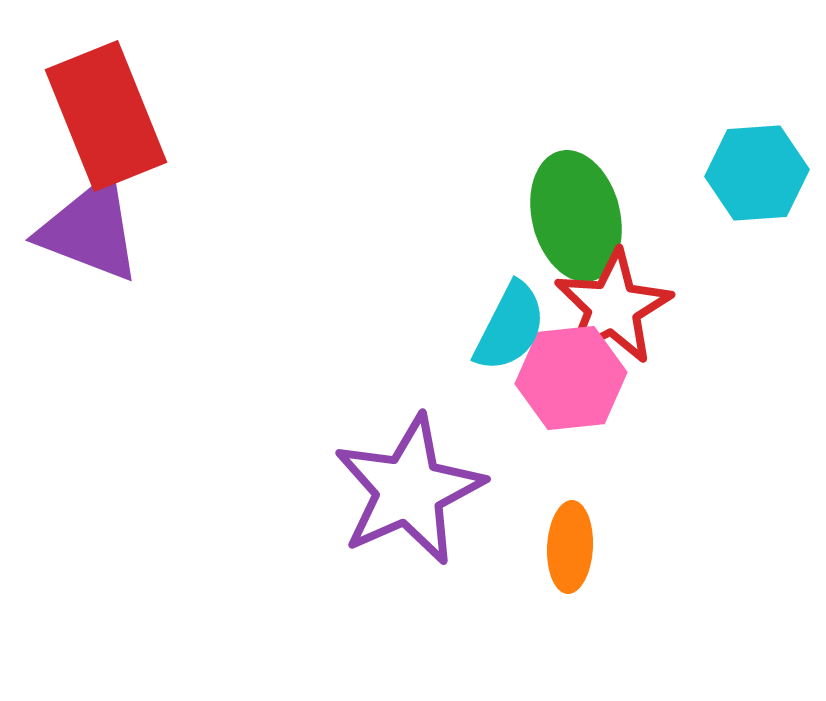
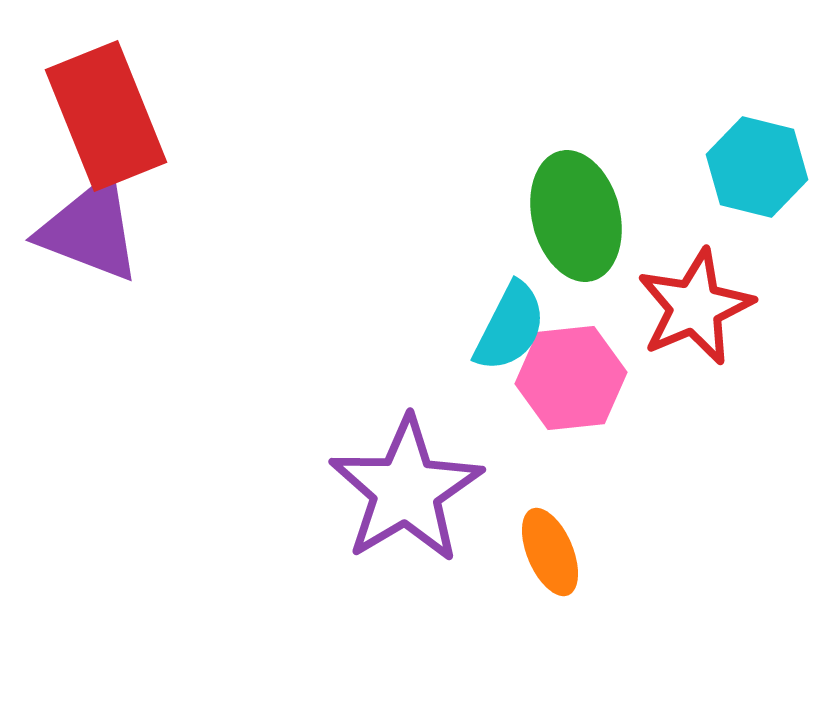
cyan hexagon: moved 6 px up; rotated 18 degrees clockwise
red star: moved 82 px right; rotated 5 degrees clockwise
purple star: moved 3 px left; rotated 7 degrees counterclockwise
orange ellipse: moved 20 px left, 5 px down; rotated 26 degrees counterclockwise
